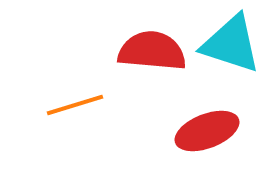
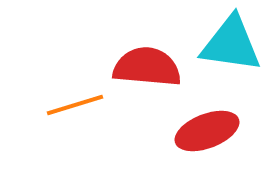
cyan triangle: rotated 10 degrees counterclockwise
red semicircle: moved 5 px left, 16 px down
